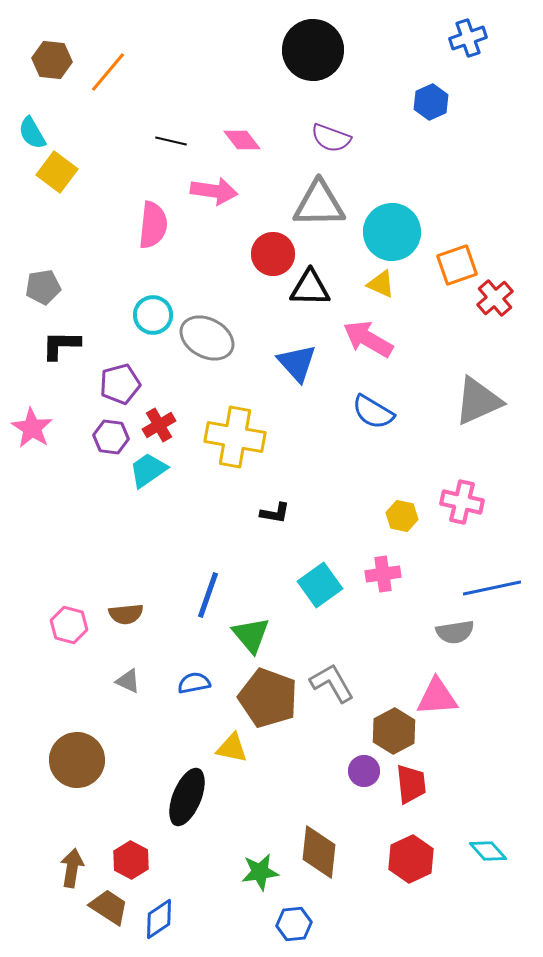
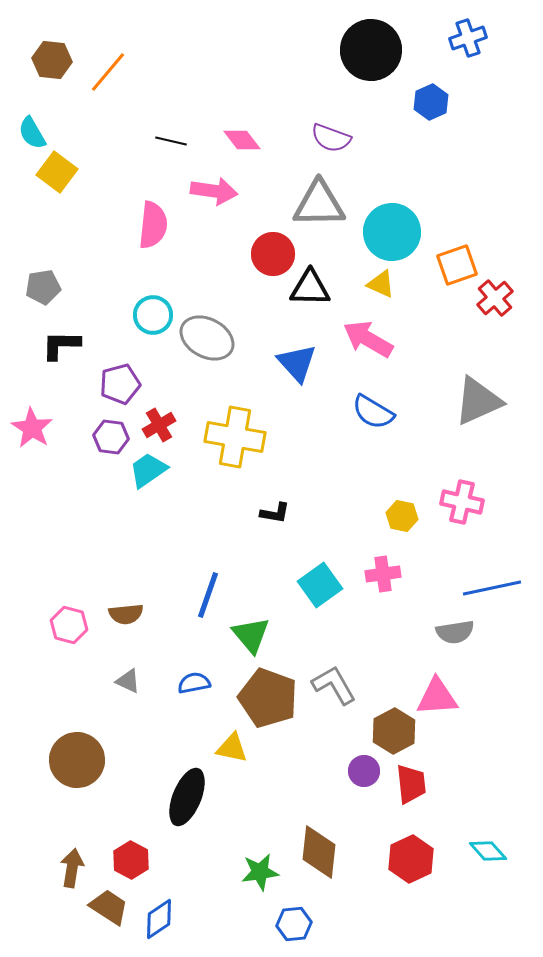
black circle at (313, 50): moved 58 px right
gray L-shape at (332, 683): moved 2 px right, 2 px down
